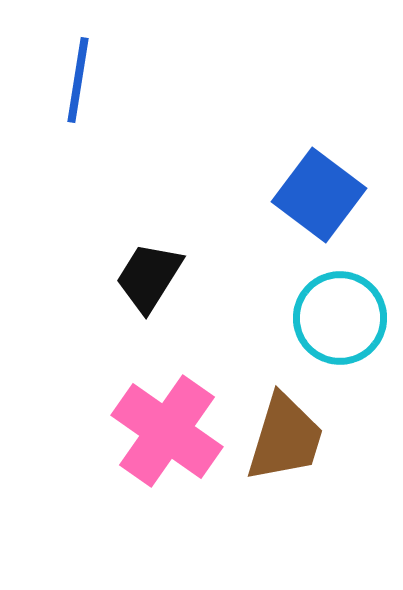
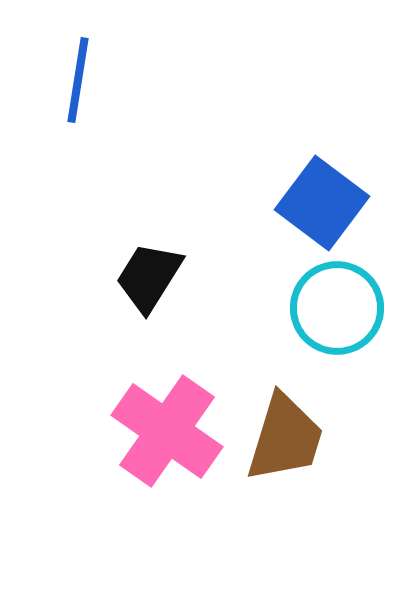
blue square: moved 3 px right, 8 px down
cyan circle: moved 3 px left, 10 px up
